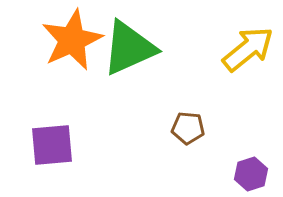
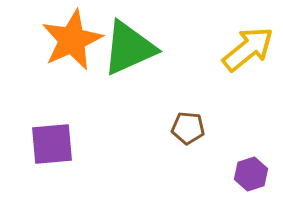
purple square: moved 1 px up
